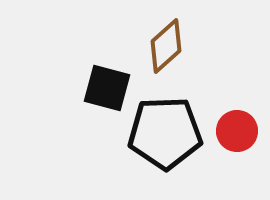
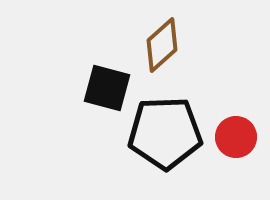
brown diamond: moved 4 px left, 1 px up
red circle: moved 1 px left, 6 px down
